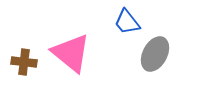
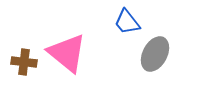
pink triangle: moved 4 px left
